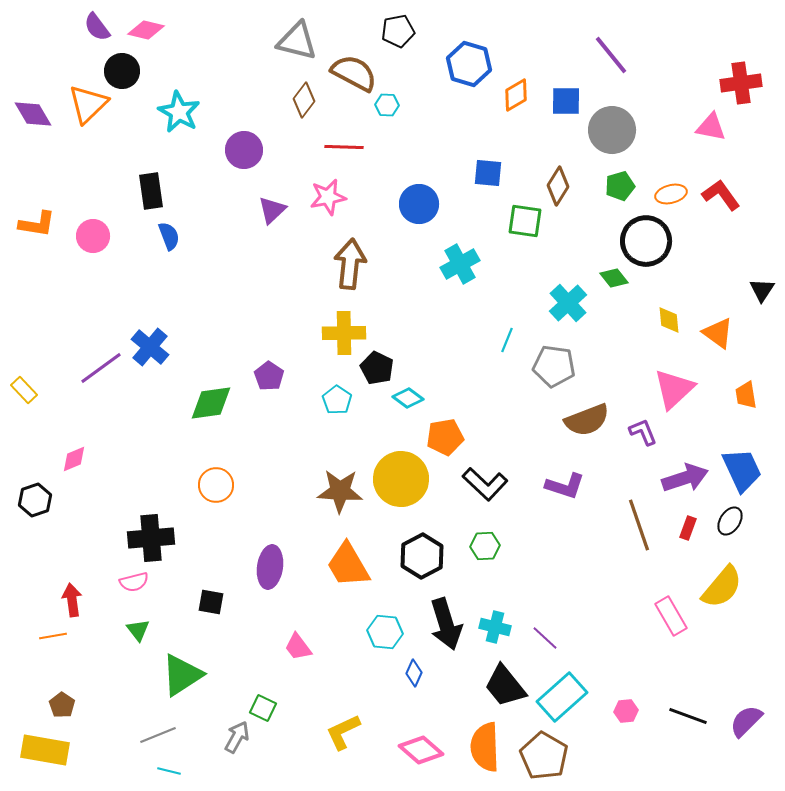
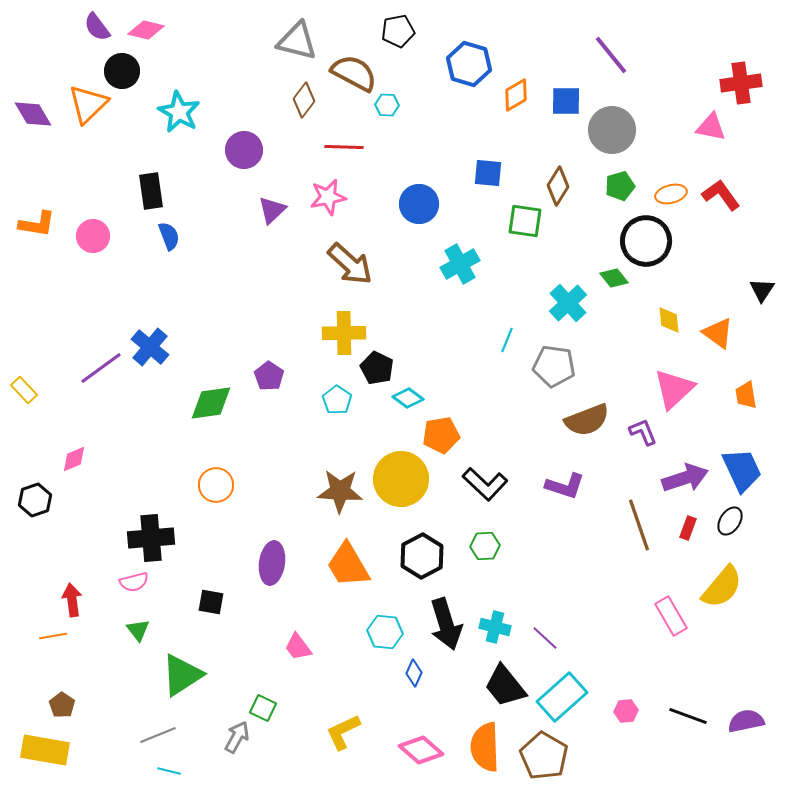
brown arrow at (350, 264): rotated 126 degrees clockwise
orange pentagon at (445, 437): moved 4 px left, 2 px up
purple ellipse at (270, 567): moved 2 px right, 4 px up
purple semicircle at (746, 721): rotated 33 degrees clockwise
